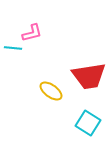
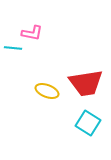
pink L-shape: rotated 25 degrees clockwise
red trapezoid: moved 3 px left, 7 px down
yellow ellipse: moved 4 px left; rotated 15 degrees counterclockwise
